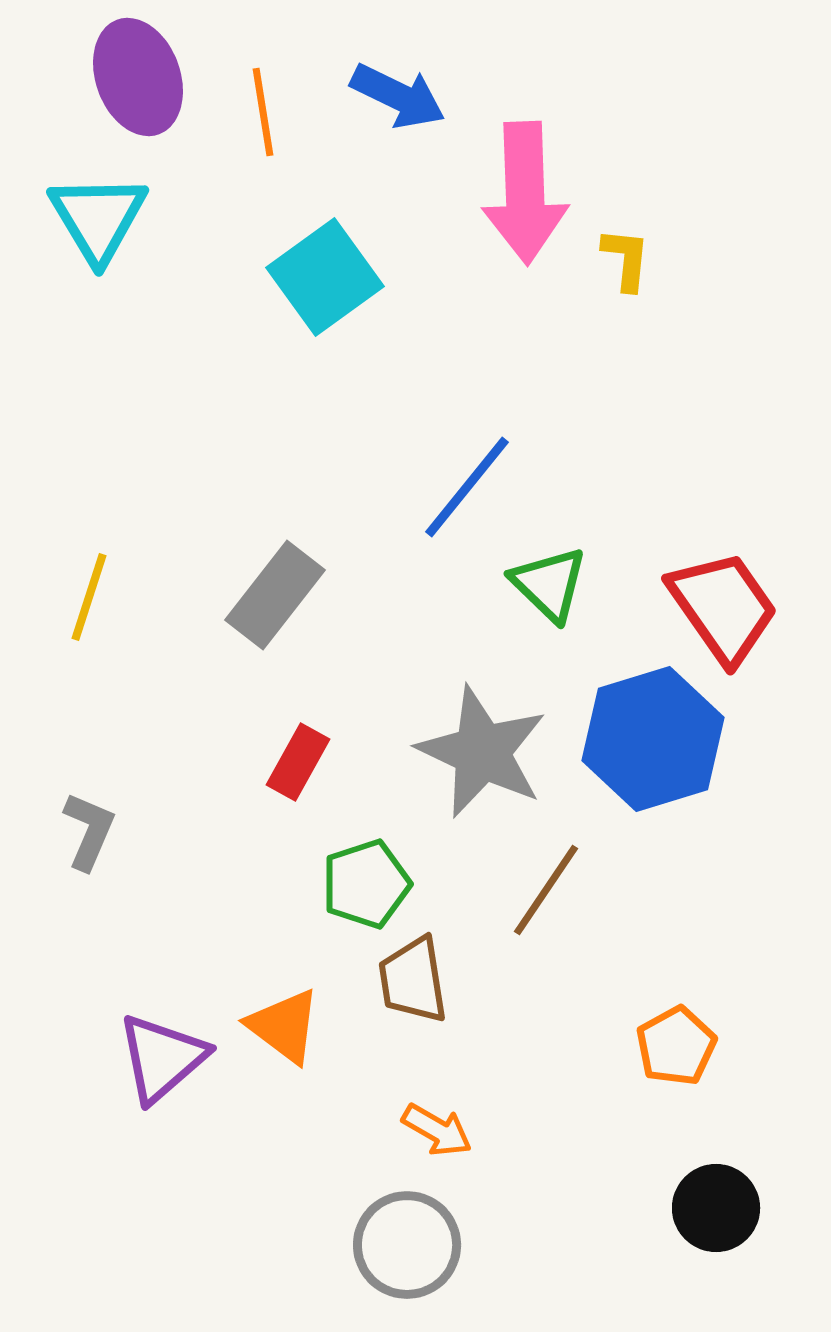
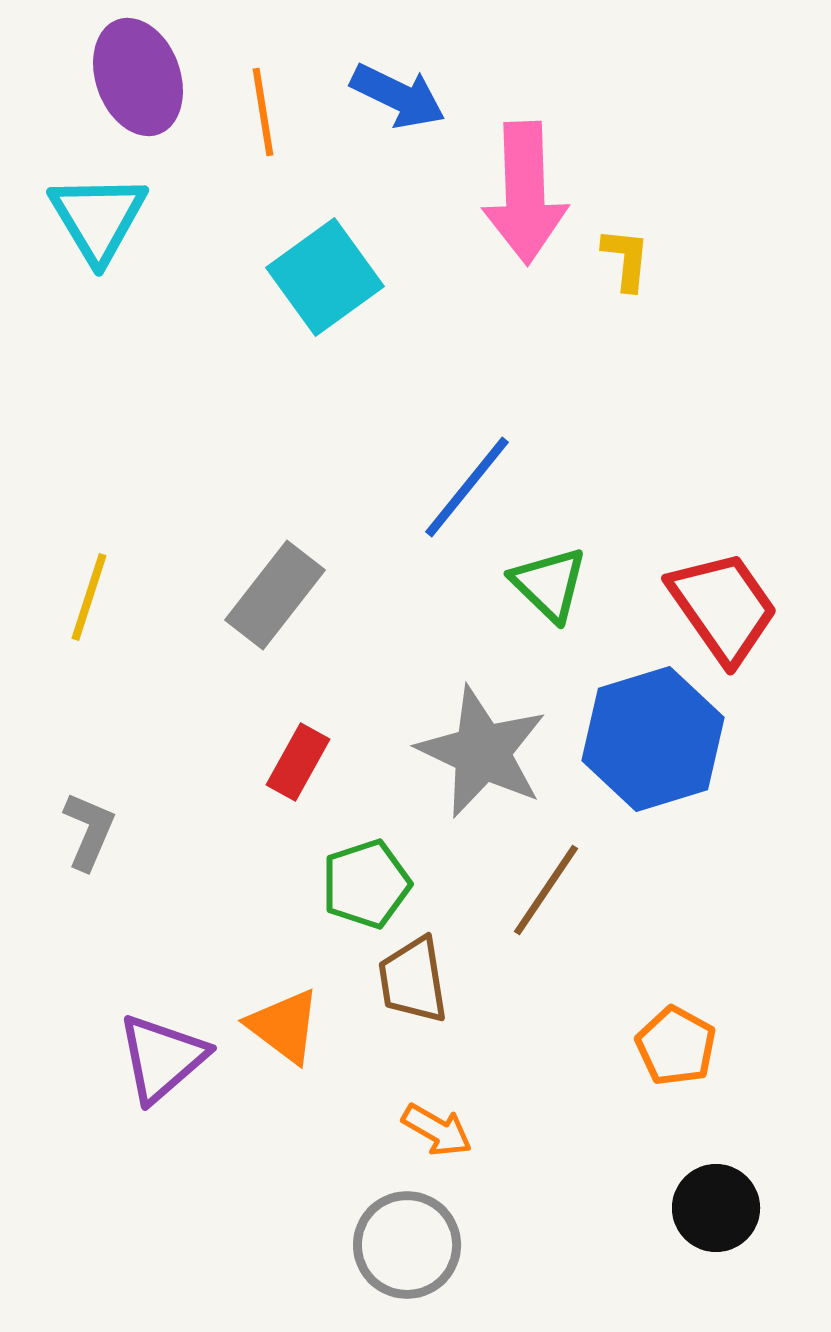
orange pentagon: rotated 14 degrees counterclockwise
